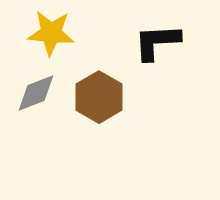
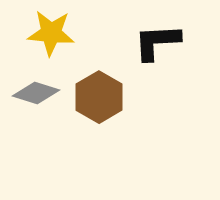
gray diamond: rotated 39 degrees clockwise
